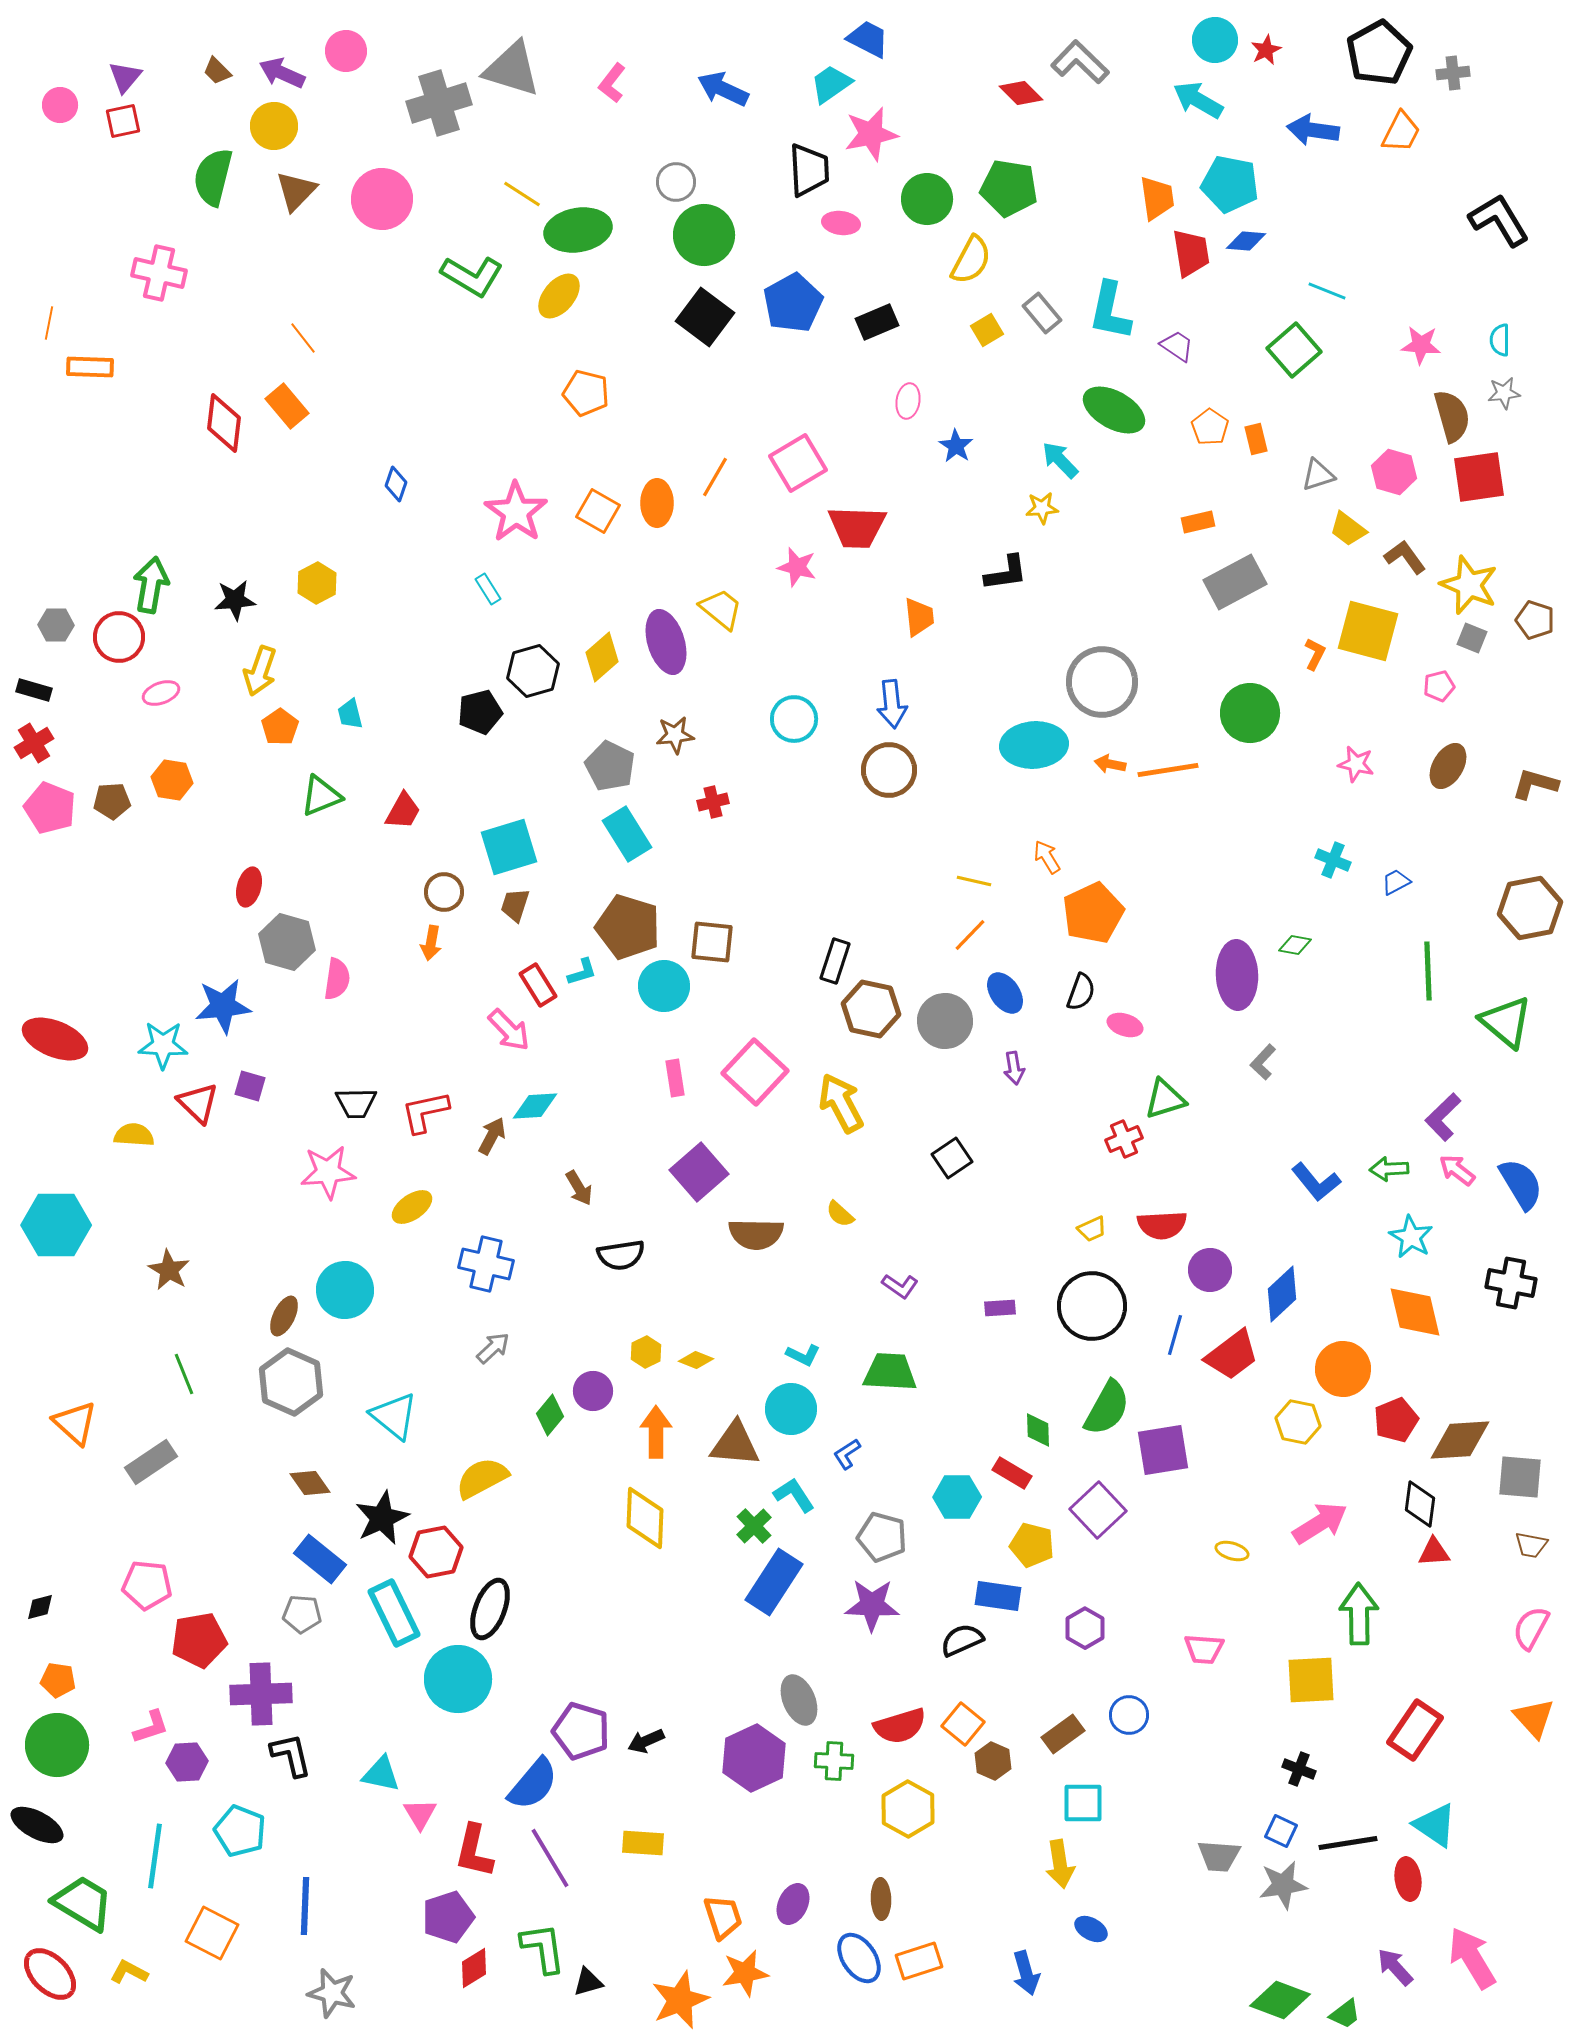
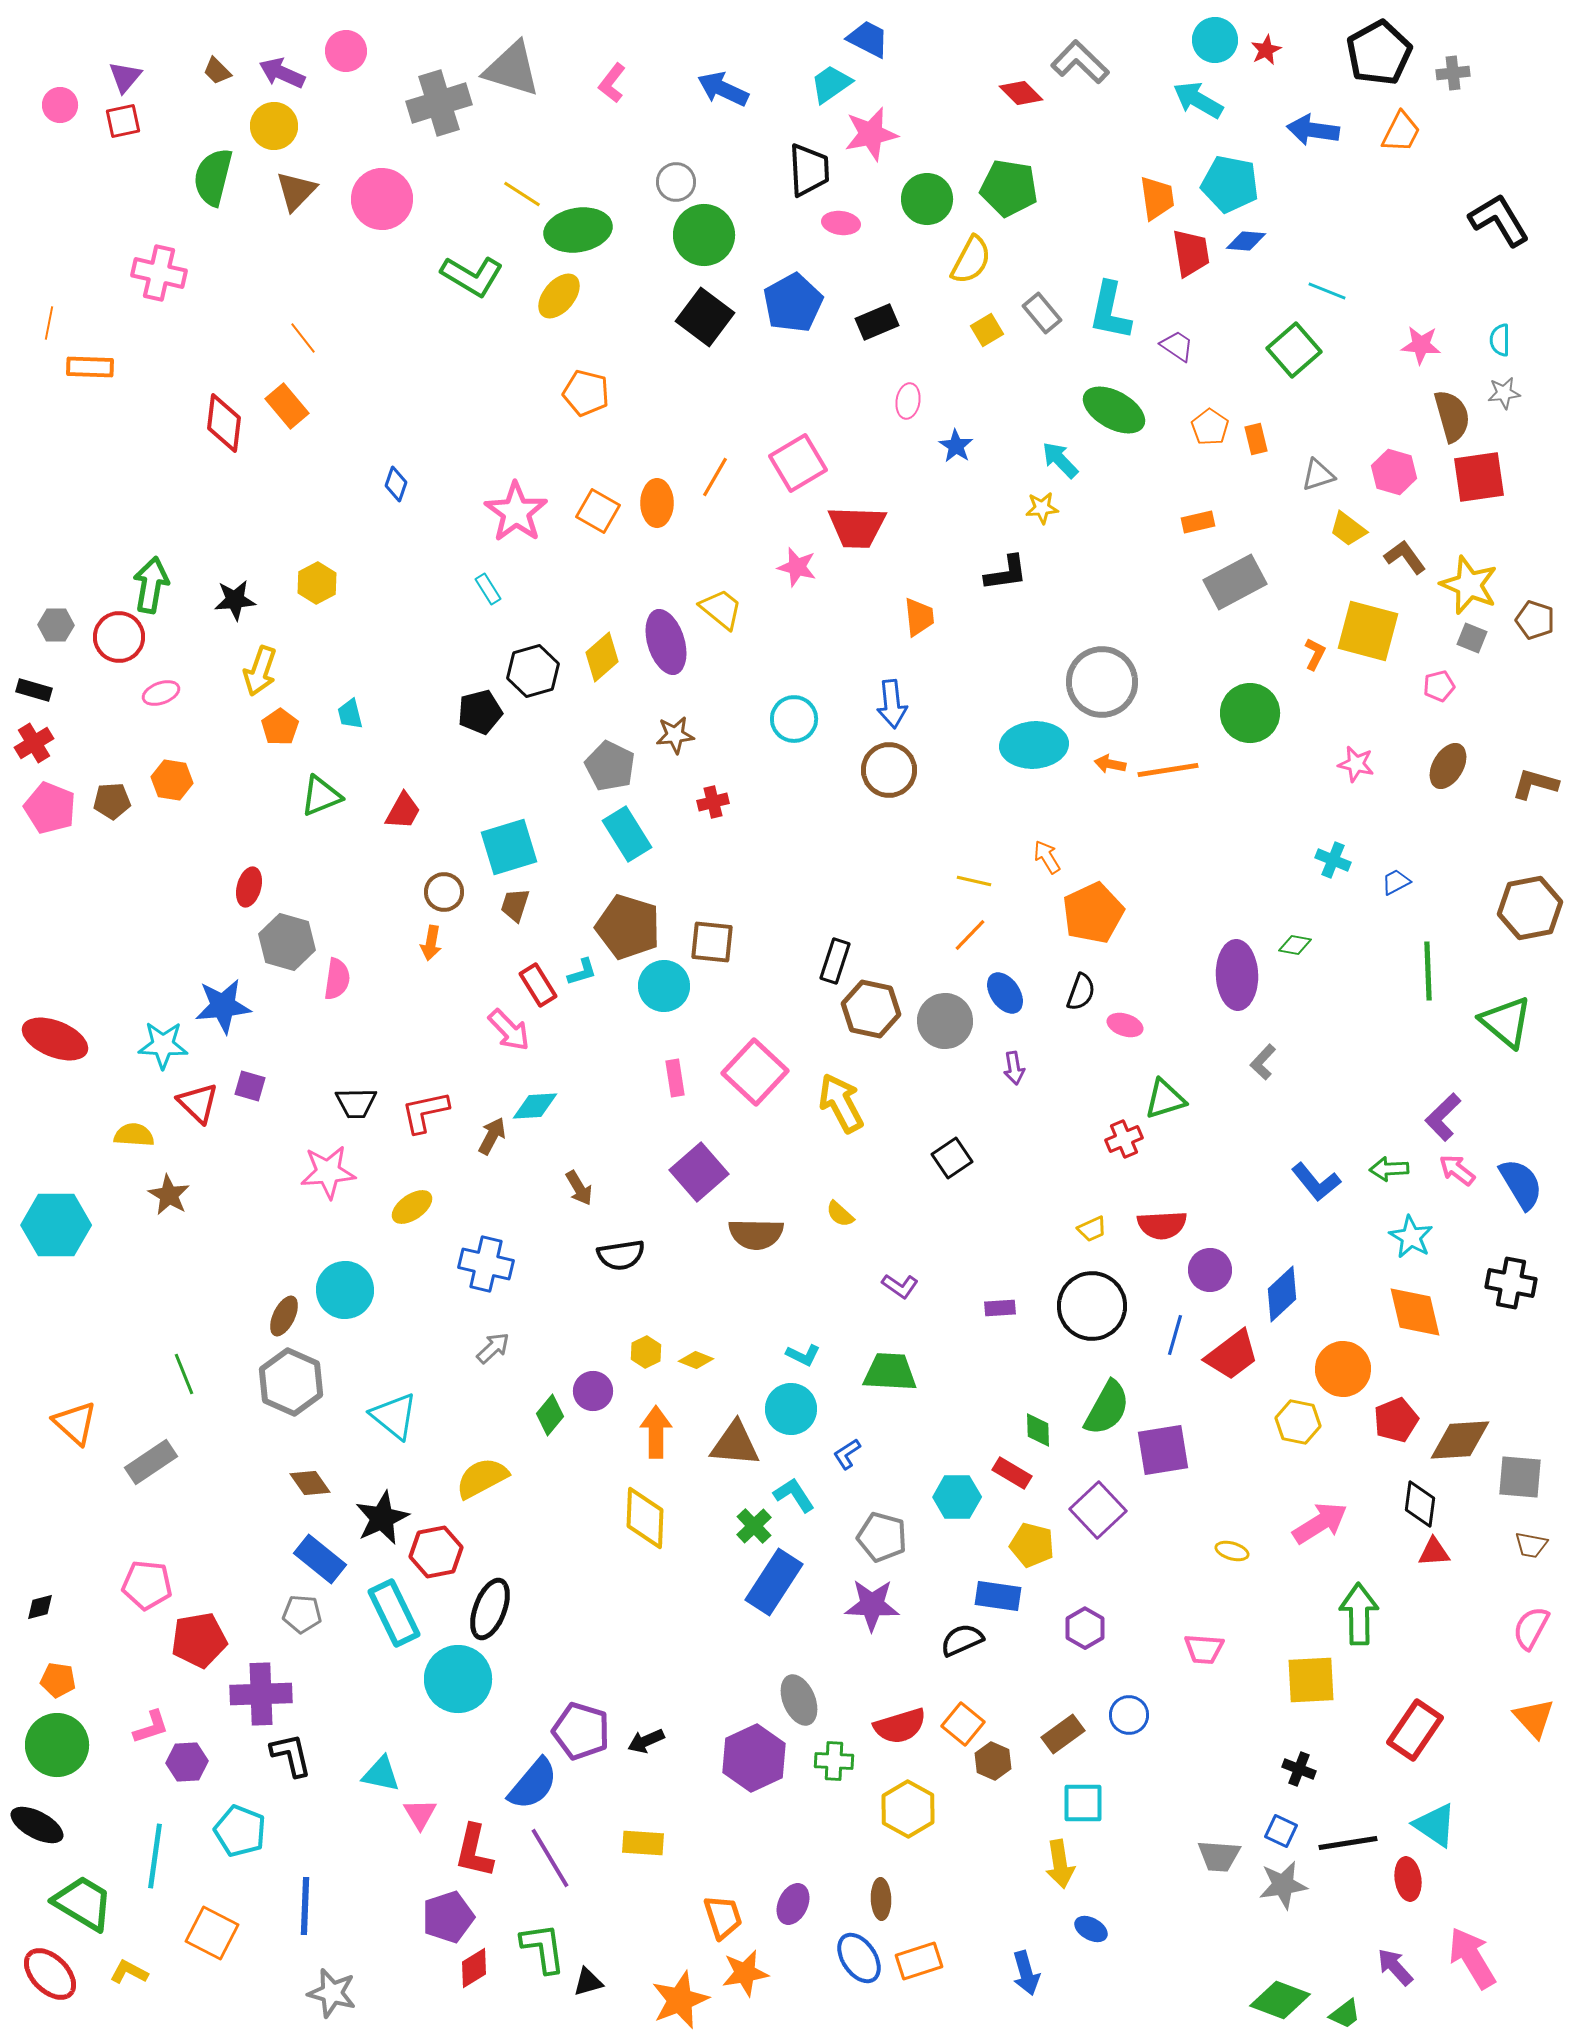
brown star at (169, 1270): moved 75 px up
